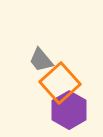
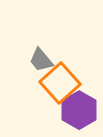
purple hexagon: moved 10 px right
